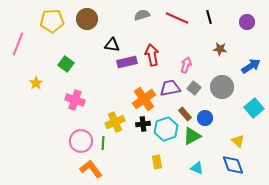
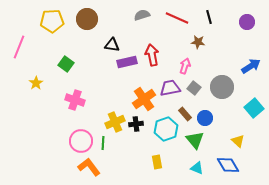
pink line: moved 1 px right, 3 px down
brown star: moved 22 px left, 7 px up
pink arrow: moved 1 px left, 1 px down
black cross: moved 7 px left
green triangle: moved 3 px right, 4 px down; rotated 42 degrees counterclockwise
blue diamond: moved 5 px left; rotated 10 degrees counterclockwise
orange L-shape: moved 2 px left, 2 px up
